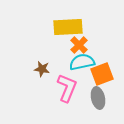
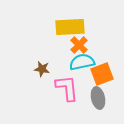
yellow rectangle: moved 2 px right
pink L-shape: rotated 28 degrees counterclockwise
